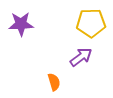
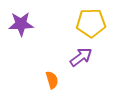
orange semicircle: moved 2 px left, 2 px up
